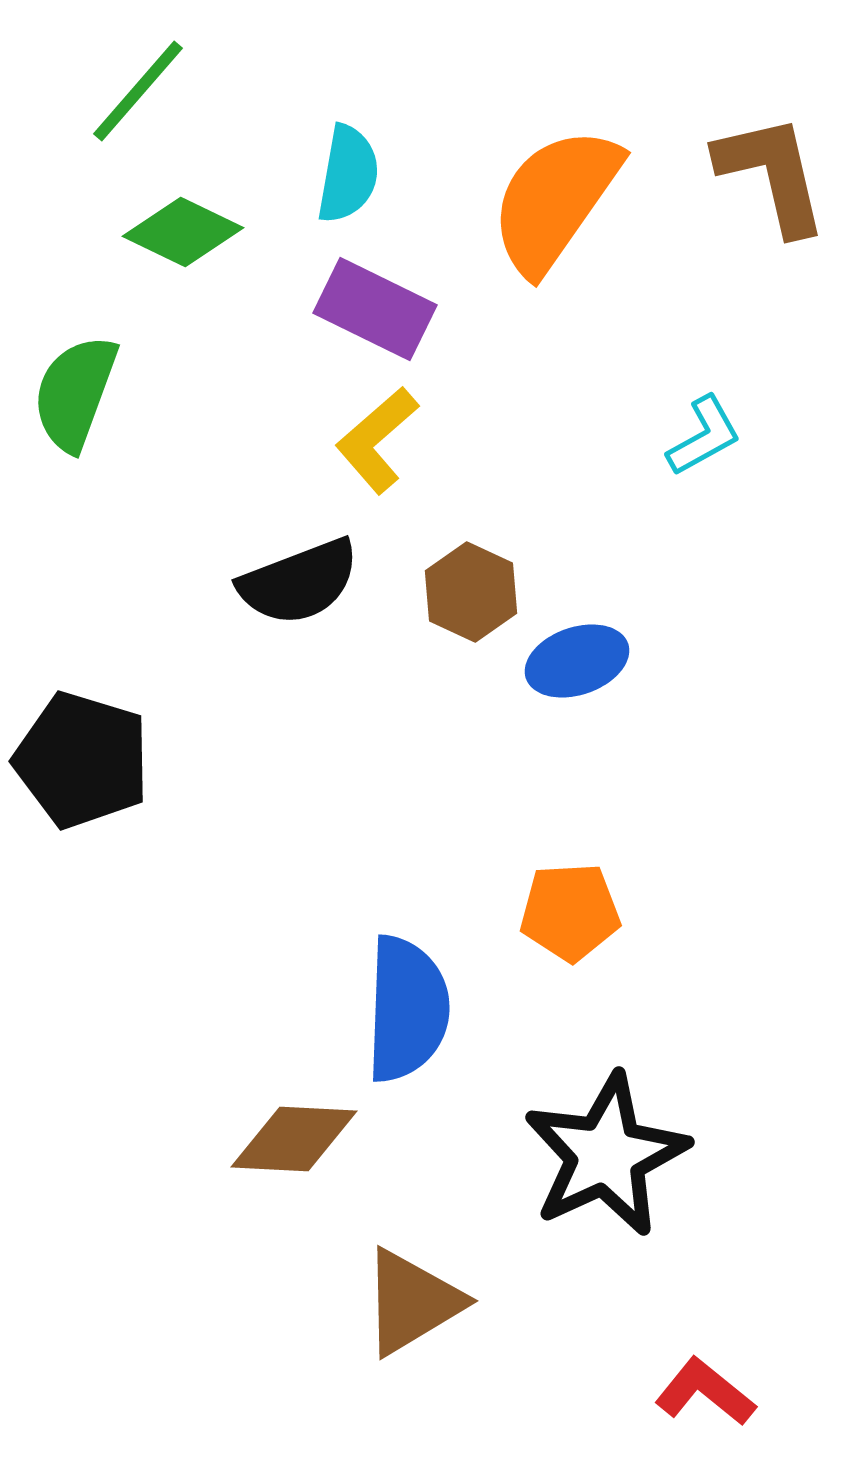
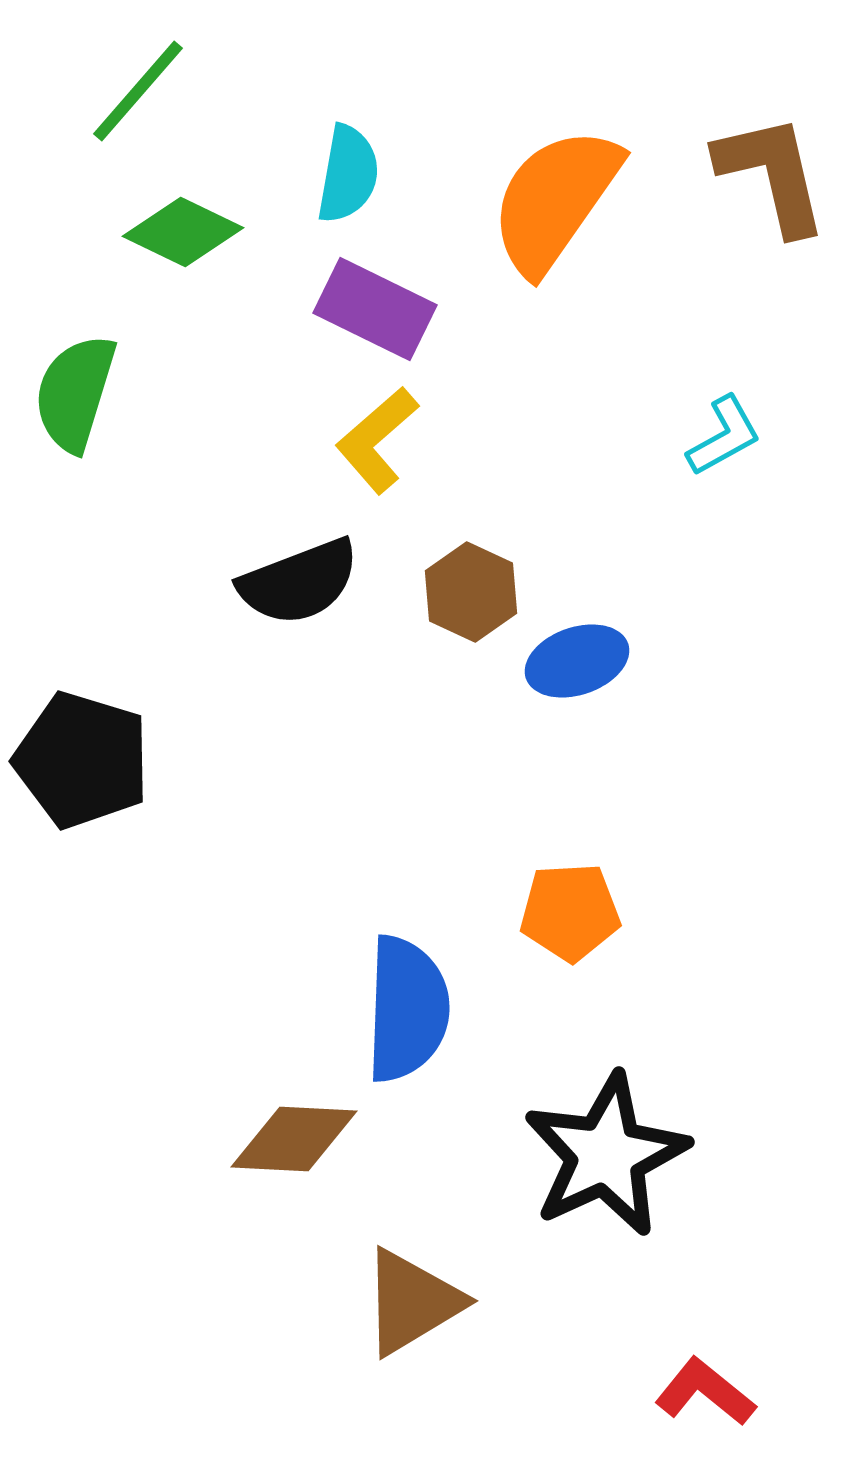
green semicircle: rotated 3 degrees counterclockwise
cyan L-shape: moved 20 px right
